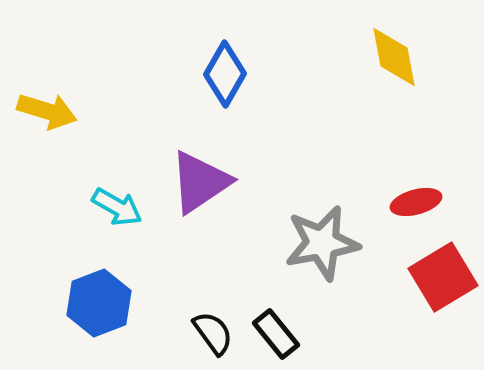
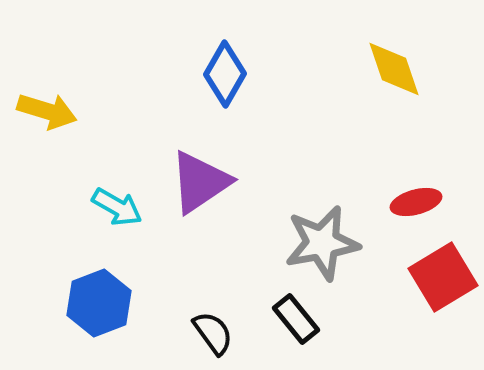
yellow diamond: moved 12 px down; rotated 8 degrees counterclockwise
black rectangle: moved 20 px right, 15 px up
